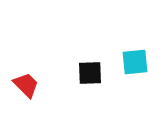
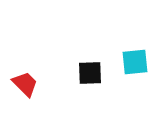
red trapezoid: moved 1 px left, 1 px up
